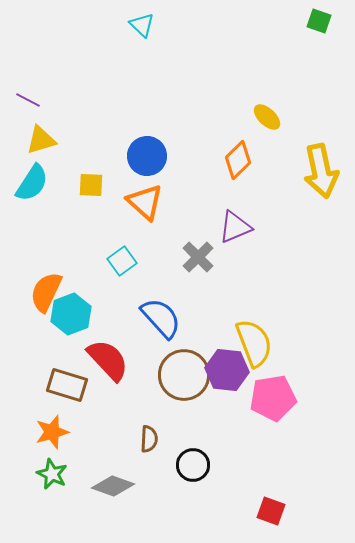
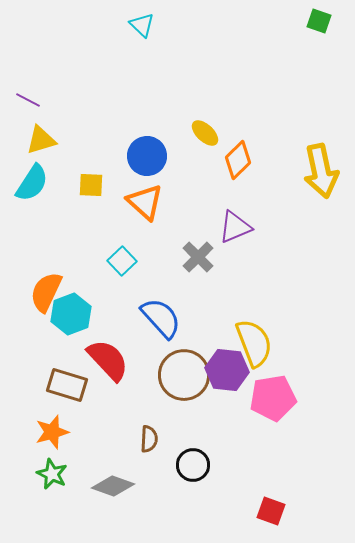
yellow ellipse: moved 62 px left, 16 px down
cyan square: rotated 8 degrees counterclockwise
